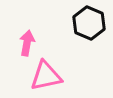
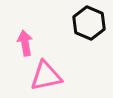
pink arrow: moved 2 px left; rotated 20 degrees counterclockwise
